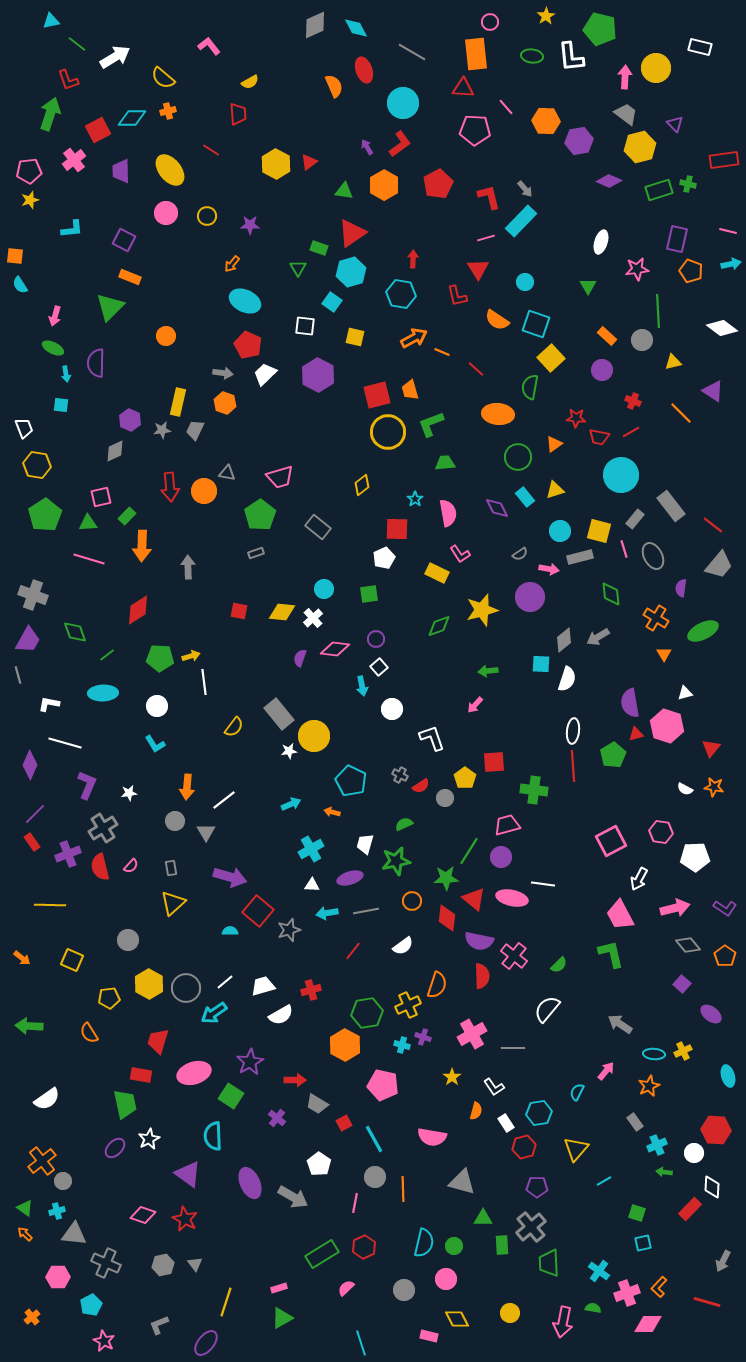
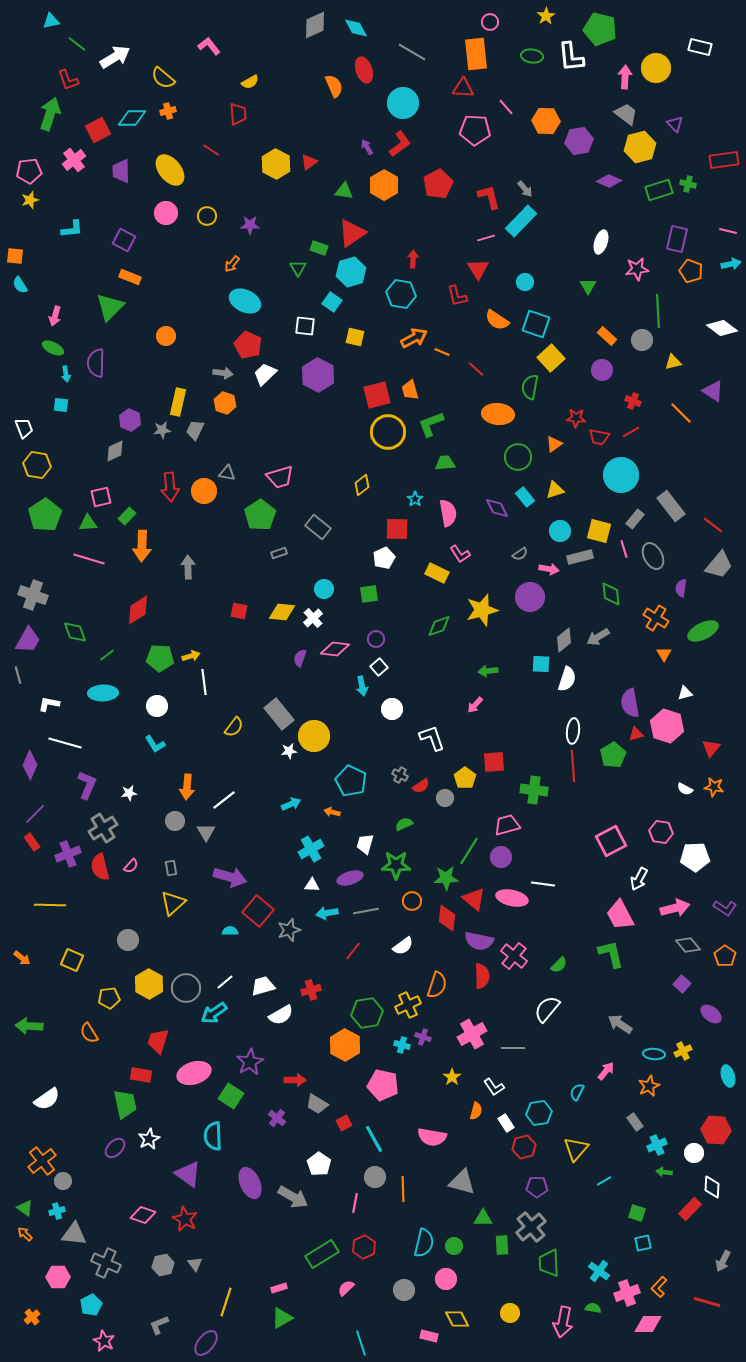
gray rectangle at (256, 553): moved 23 px right
green star at (396, 861): moved 4 px down; rotated 12 degrees clockwise
